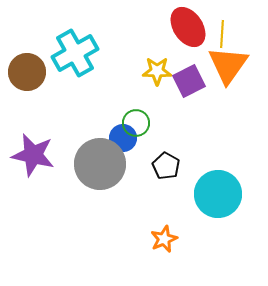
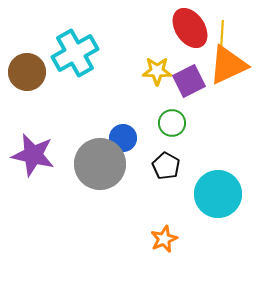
red ellipse: moved 2 px right, 1 px down
orange triangle: rotated 30 degrees clockwise
green circle: moved 36 px right
